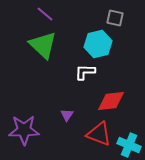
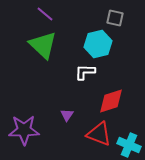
red diamond: rotated 12 degrees counterclockwise
